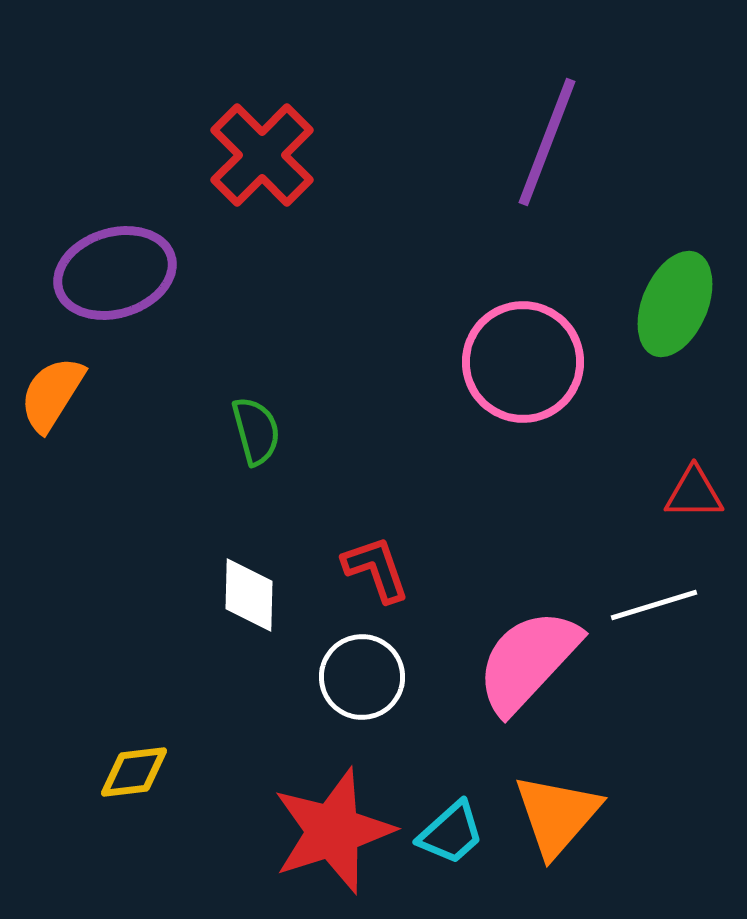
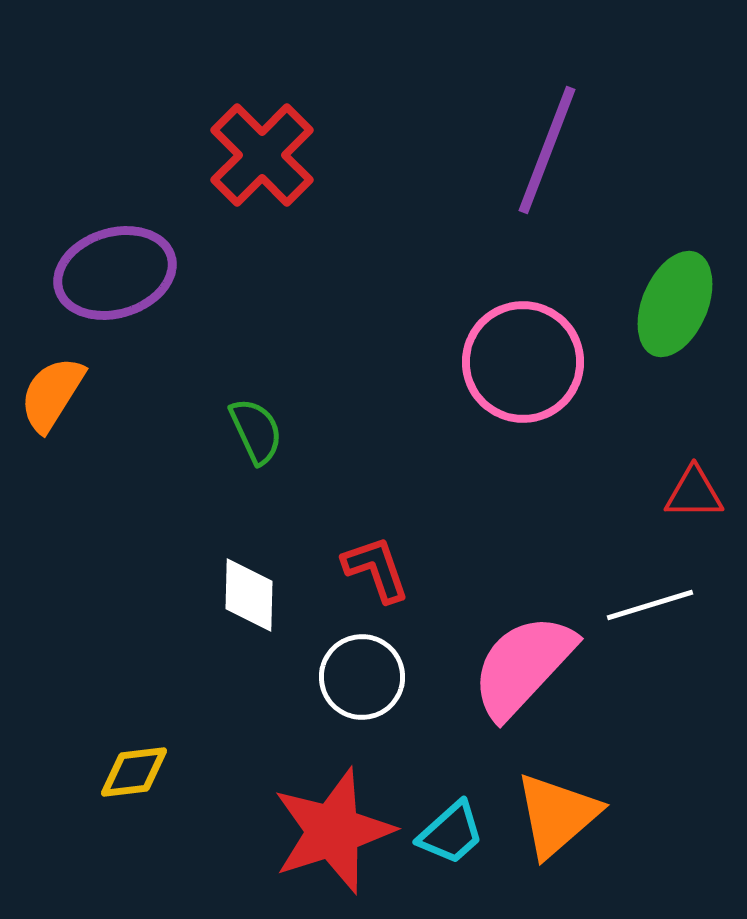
purple line: moved 8 px down
green semicircle: rotated 10 degrees counterclockwise
white line: moved 4 px left
pink semicircle: moved 5 px left, 5 px down
orange triangle: rotated 8 degrees clockwise
